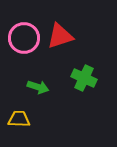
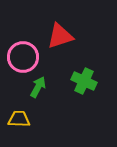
pink circle: moved 1 px left, 19 px down
green cross: moved 3 px down
green arrow: rotated 80 degrees counterclockwise
